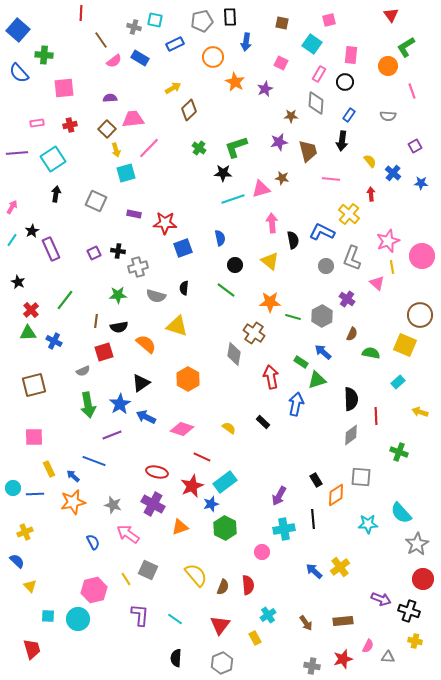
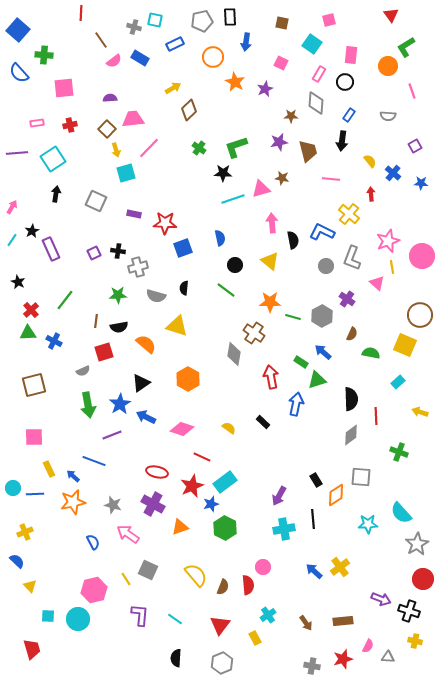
pink circle at (262, 552): moved 1 px right, 15 px down
